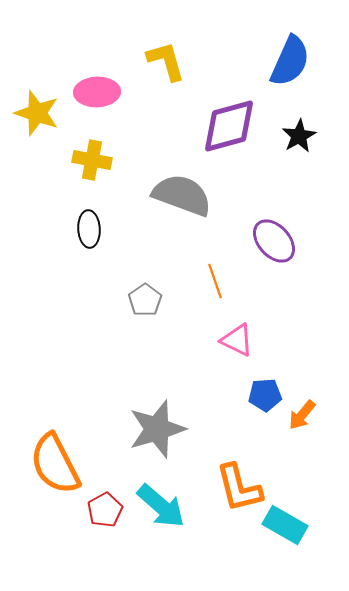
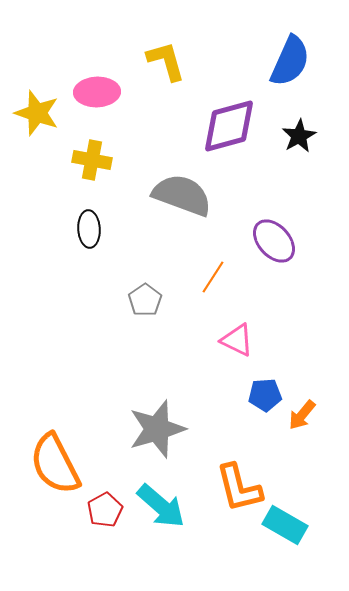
orange line: moved 2 px left, 4 px up; rotated 52 degrees clockwise
